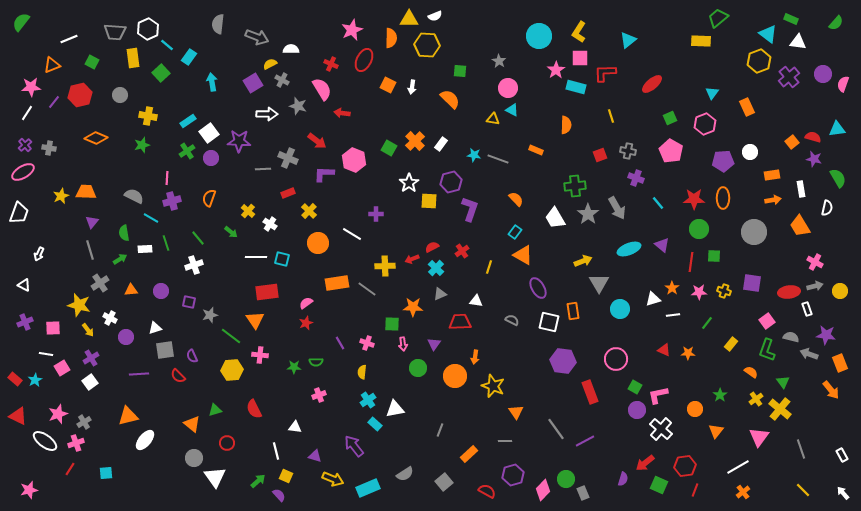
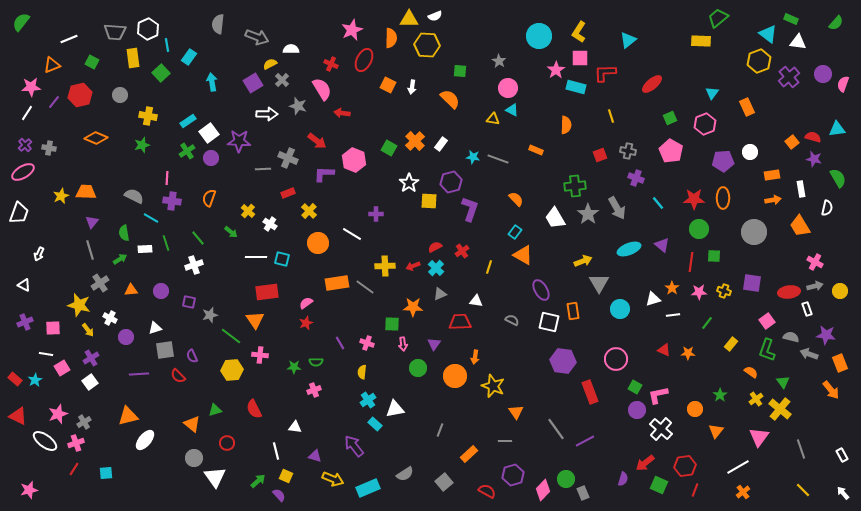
cyan line at (167, 45): rotated 40 degrees clockwise
gray cross at (282, 80): rotated 16 degrees clockwise
cyan star at (474, 155): moved 1 px left, 2 px down
purple cross at (172, 201): rotated 24 degrees clockwise
red semicircle at (432, 247): moved 3 px right
red arrow at (412, 259): moved 1 px right, 7 px down
purple ellipse at (538, 288): moved 3 px right, 2 px down
gray line at (367, 289): moved 2 px left, 2 px up
pink cross at (319, 395): moved 5 px left, 5 px up
red line at (70, 469): moved 4 px right
